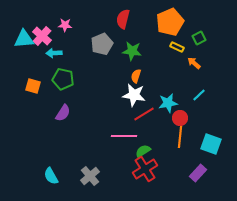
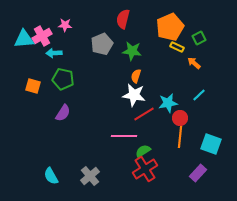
orange pentagon: moved 5 px down
pink cross: rotated 18 degrees clockwise
